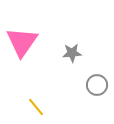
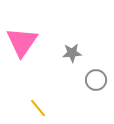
gray circle: moved 1 px left, 5 px up
yellow line: moved 2 px right, 1 px down
